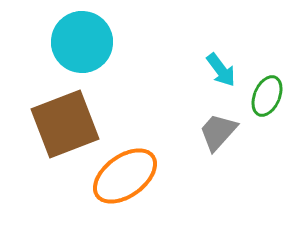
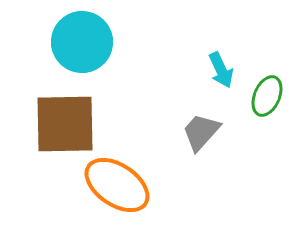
cyan arrow: rotated 12 degrees clockwise
brown square: rotated 20 degrees clockwise
gray trapezoid: moved 17 px left
orange ellipse: moved 8 px left, 9 px down; rotated 70 degrees clockwise
